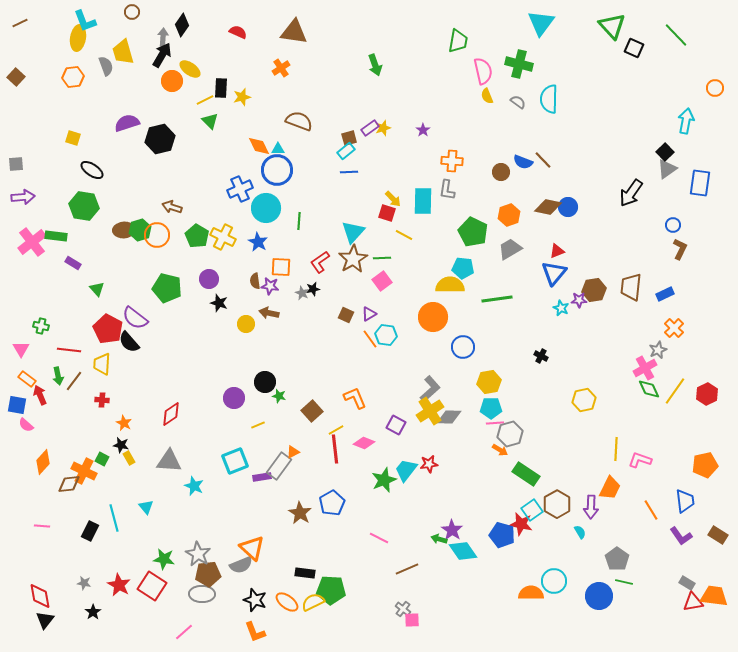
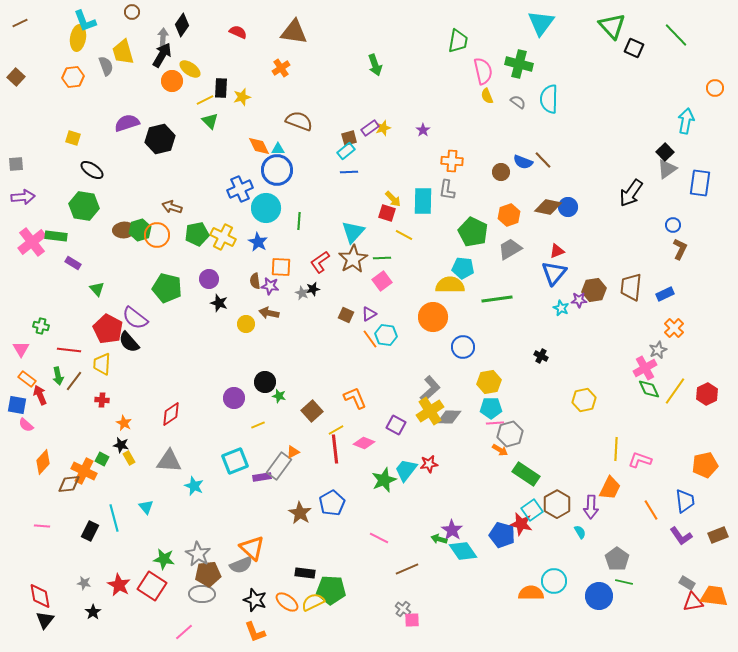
green pentagon at (197, 236): moved 2 px up; rotated 30 degrees clockwise
brown rectangle at (718, 535): rotated 54 degrees counterclockwise
